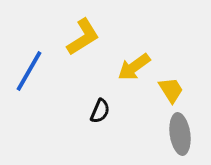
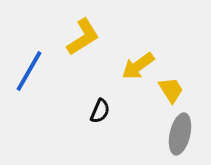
yellow arrow: moved 4 px right, 1 px up
gray ellipse: rotated 21 degrees clockwise
